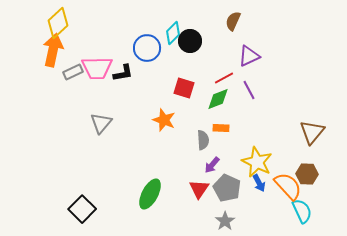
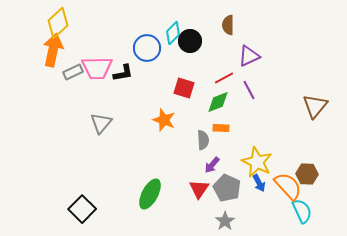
brown semicircle: moved 5 px left, 4 px down; rotated 24 degrees counterclockwise
green diamond: moved 3 px down
brown triangle: moved 3 px right, 26 px up
